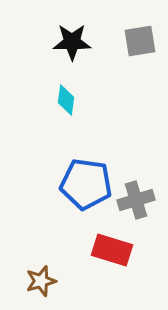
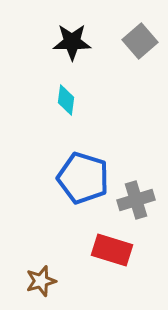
gray square: rotated 32 degrees counterclockwise
blue pentagon: moved 3 px left, 6 px up; rotated 9 degrees clockwise
